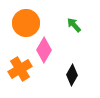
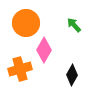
orange cross: rotated 15 degrees clockwise
